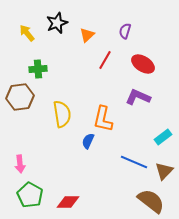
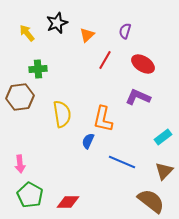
blue line: moved 12 px left
